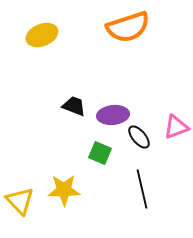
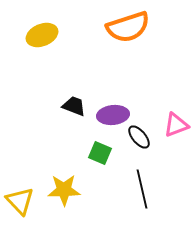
pink triangle: moved 2 px up
